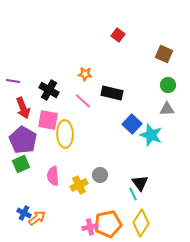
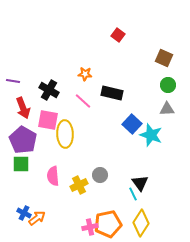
brown square: moved 4 px down
green square: rotated 24 degrees clockwise
